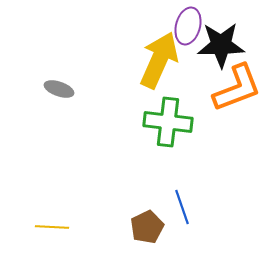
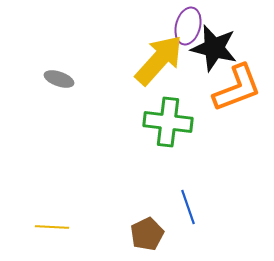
black star: moved 7 px left, 3 px down; rotated 15 degrees clockwise
yellow arrow: rotated 18 degrees clockwise
gray ellipse: moved 10 px up
blue line: moved 6 px right
brown pentagon: moved 7 px down
